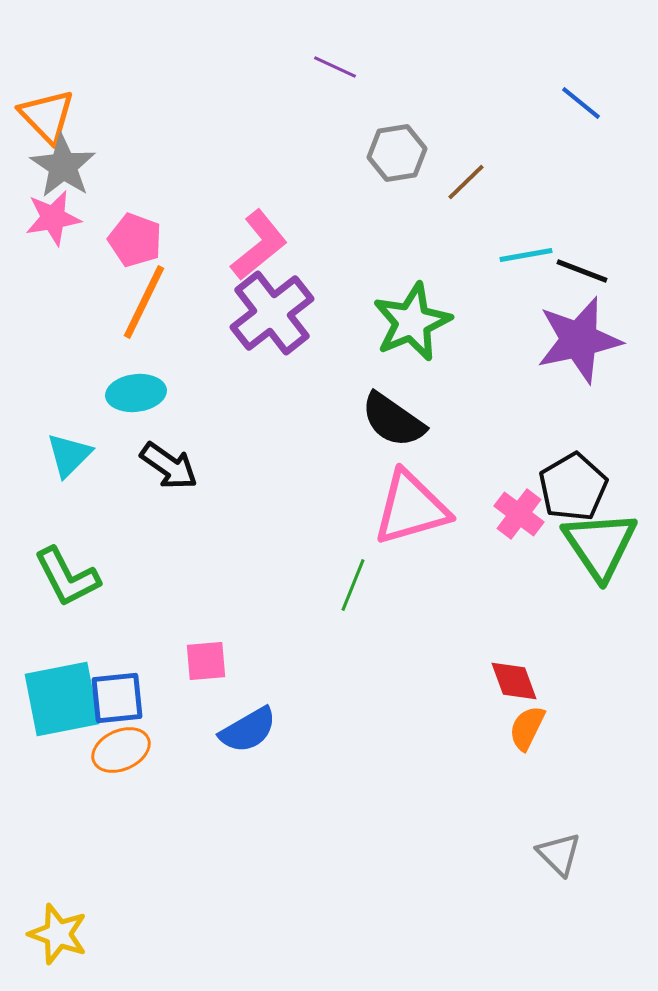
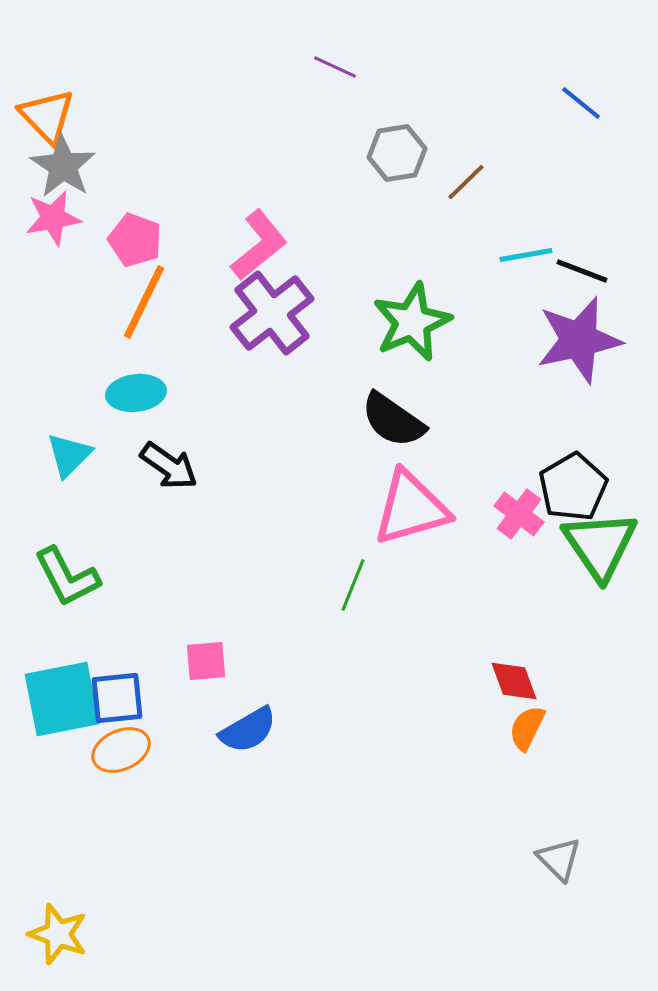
gray triangle: moved 5 px down
